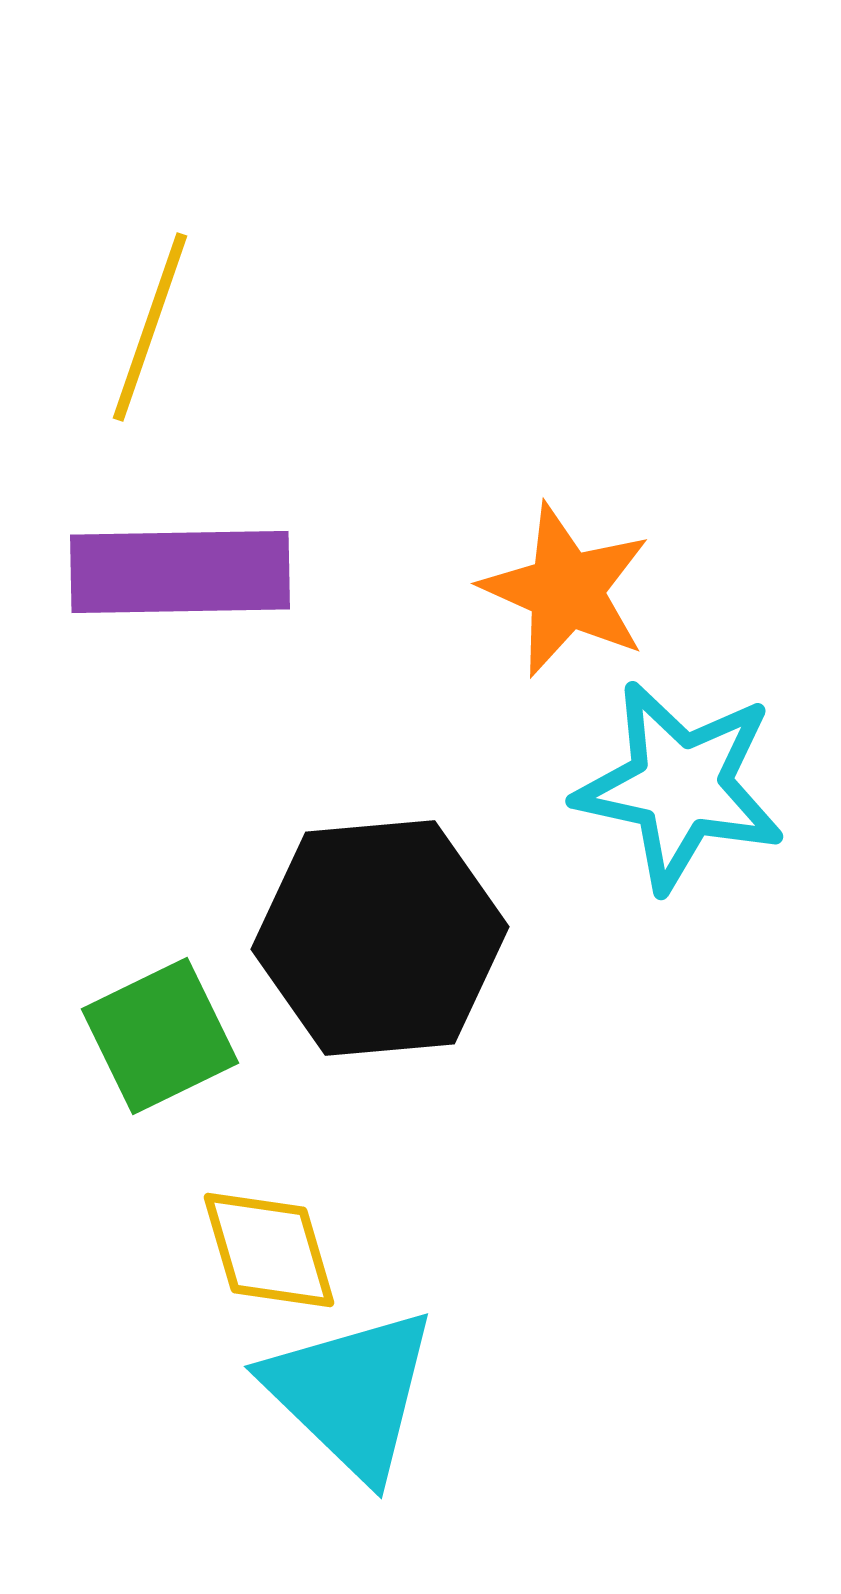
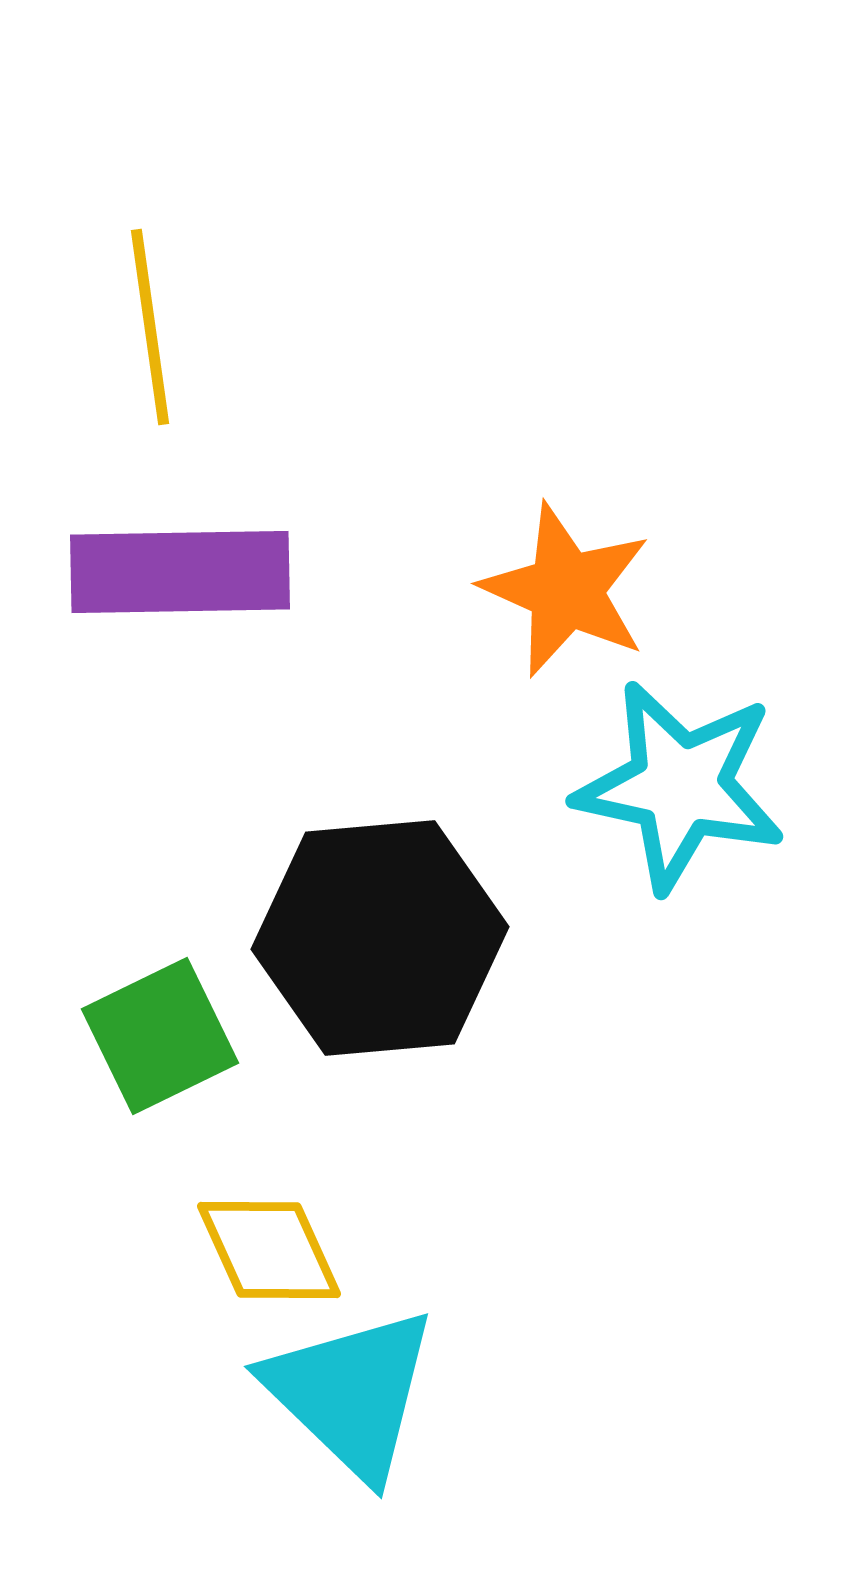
yellow line: rotated 27 degrees counterclockwise
yellow diamond: rotated 8 degrees counterclockwise
